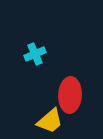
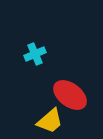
red ellipse: rotated 56 degrees counterclockwise
